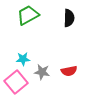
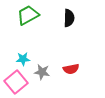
red semicircle: moved 2 px right, 2 px up
